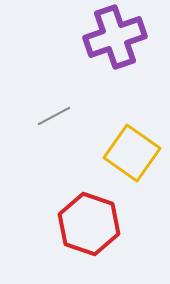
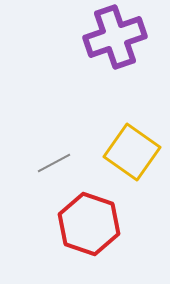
gray line: moved 47 px down
yellow square: moved 1 px up
